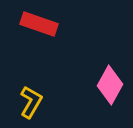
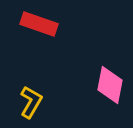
pink diamond: rotated 18 degrees counterclockwise
